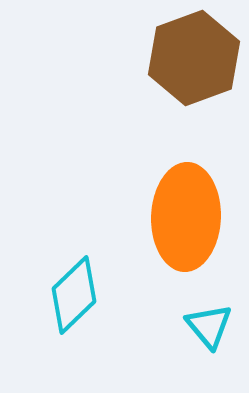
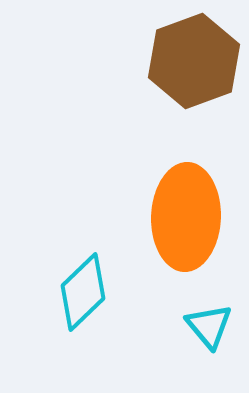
brown hexagon: moved 3 px down
cyan diamond: moved 9 px right, 3 px up
